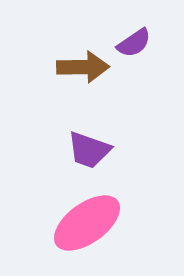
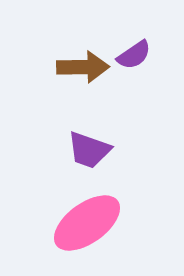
purple semicircle: moved 12 px down
